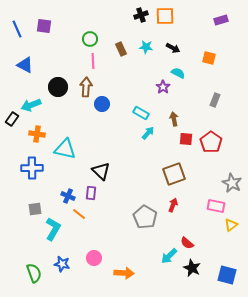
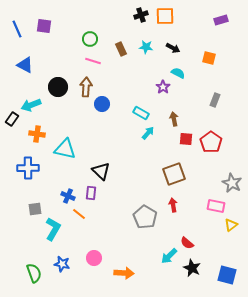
pink line at (93, 61): rotated 70 degrees counterclockwise
blue cross at (32, 168): moved 4 px left
red arrow at (173, 205): rotated 32 degrees counterclockwise
